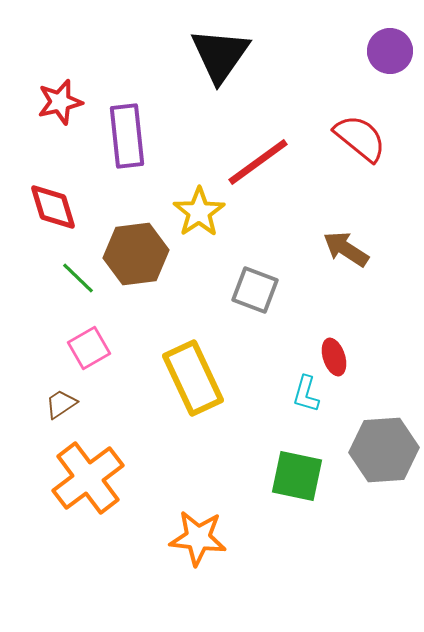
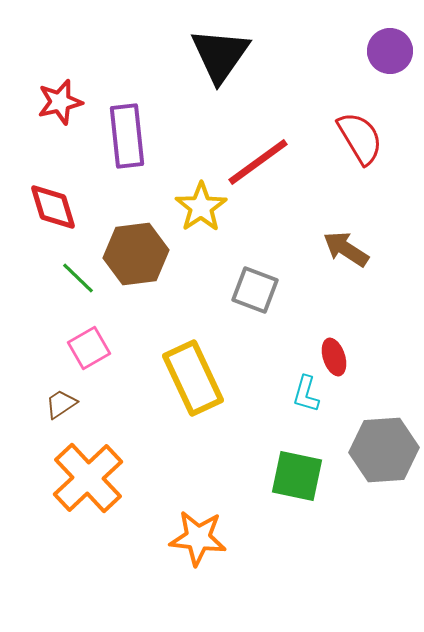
red semicircle: rotated 20 degrees clockwise
yellow star: moved 2 px right, 5 px up
orange cross: rotated 6 degrees counterclockwise
